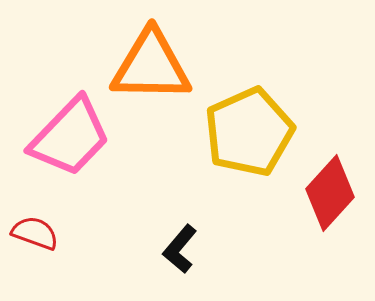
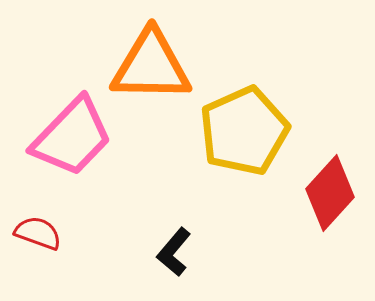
yellow pentagon: moved 5 px left, 1 px up
pink trapezoid: moved 2 px right
red semicircle: moved 3 px right
black L-shape: moved 6 px left, 3 px down
